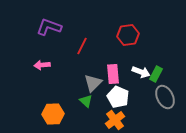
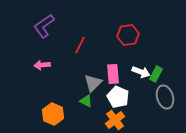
purple L-shape: moved 5 px left, 1 px up; rotated 55 degrees counterclockwise
red line: moved 2 px left, 1 px up
gray ellipse: rotated 10 degrees clockwise
green triangle: rotated 16 degrees counterclockwise
orange hexagon: rotated 25 degrees clockwise
